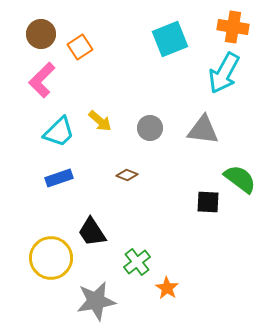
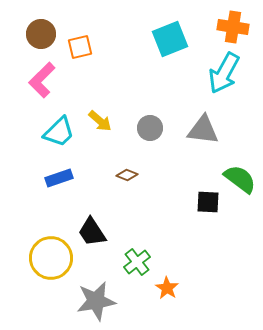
orange square: rotated 20 degrees clockwise
